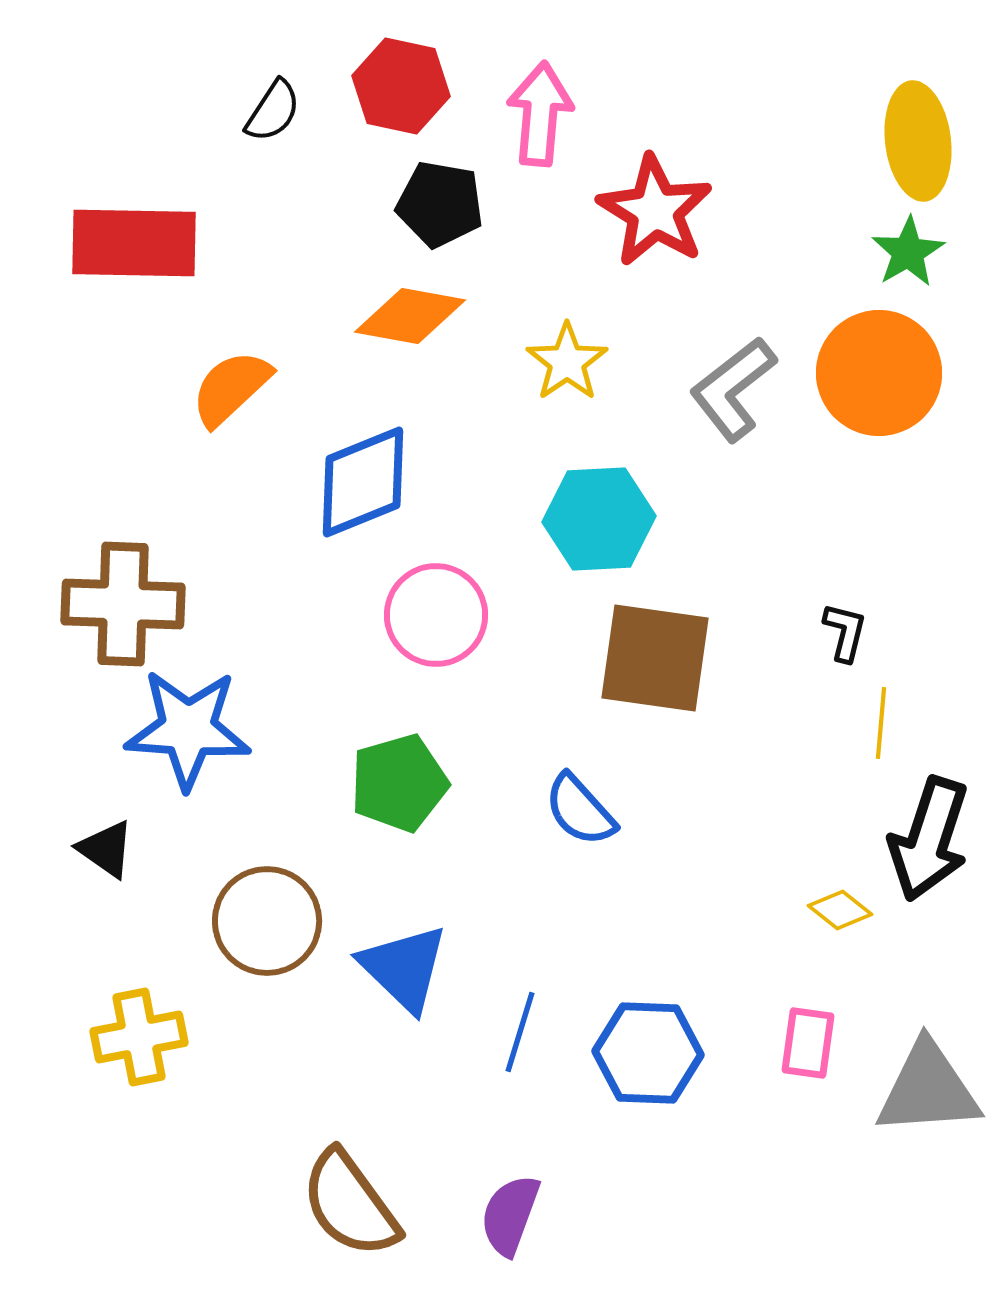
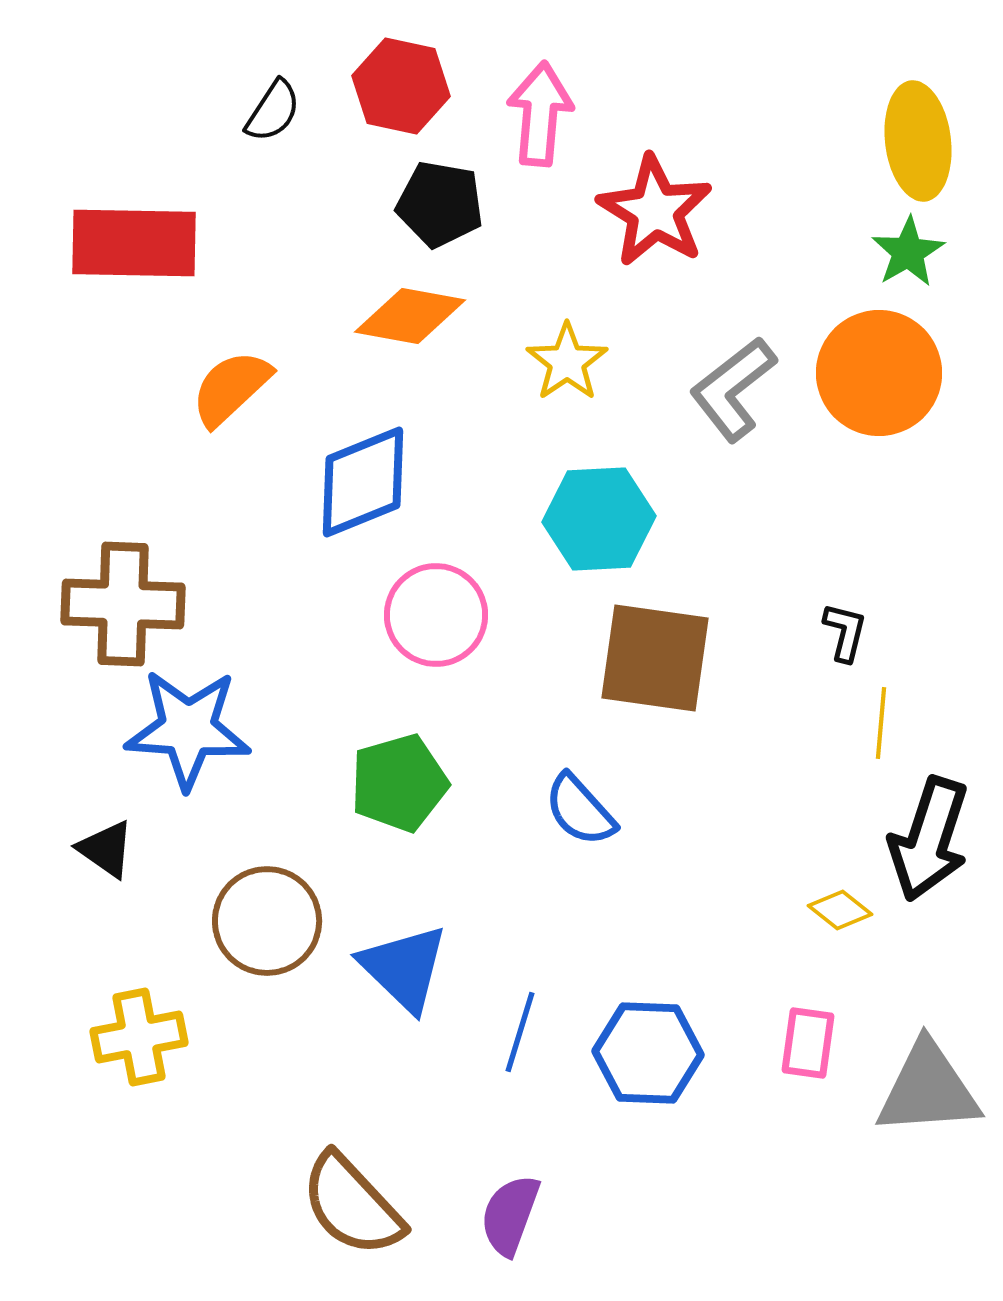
brown semicircle: moved 2 px right, 1 px down; rotated 7 degrees counterclockwise
